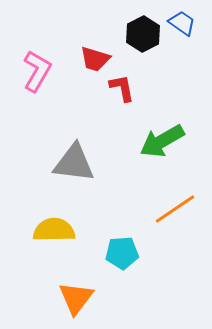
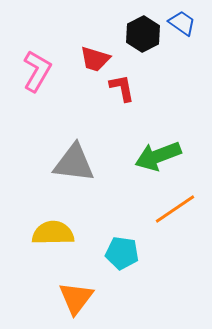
green arrow: moved 4 px left, 15 px down; rotated 9 degrees clockwise
yellow semicircle: moved 1 px left, 3 px down
cyan pentagon: rotated 12 degrees clockwise
